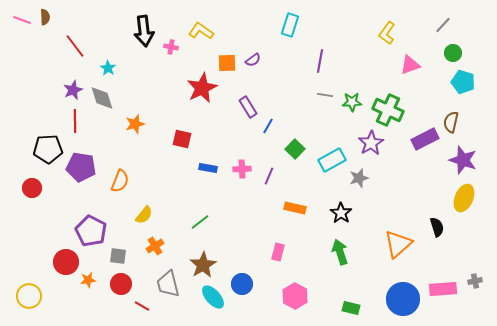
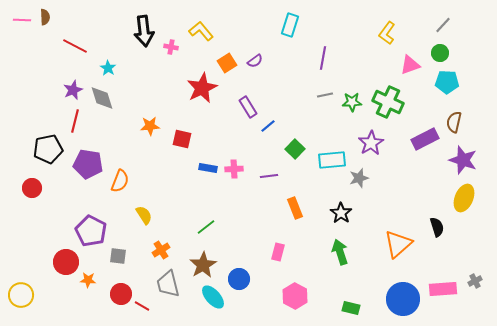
pink line at (22, 20): rotated 18 degrees counterclockwise
yellow L-shape at (201, 31): rotated 15 degrees clockwise
red line at (75, 46): rotated 25 degrees counterclockwise
green circle at (453, 53): moved 13 px left
purple semicircle at (253, 60): moved 2 px right, 1 px down
purple line at (320, 61): moved 3 px right, 3 px up
orange square at (227, 63): rotated 30 degrees counterclockwise
cyan pentagon at (463, 82): moved 16 px left; rotated 15 degrees counterclockwise
gray line at (325, 95): rotated 21 degrees counterclockwise
green cross at (388, 110): moved 8 px up
red line at (75, 121): rotated 15 degrees clockwise
brown semicircle at (451, 122): moved 3 px right
orange star at (135, 124): moved 15 px right, 2 px down; rotated 12 degrees clockwise
blue line at (268, 126): rotated 21 degrees clockwise
black pentagon at (48, 149): rotated 8 degrees counterclockwise
cyan rectangle at (332, 160): rotated 24 degrees clockwise
purple pentagon at (81, 167): moved 7 px right, 3 px up
pink cross at (242, 169): moved 8 px left
purple line at (269, 176): rotated 60 degrees clockwise
orange rectangle at (295, 208): rotated 55 degrees clockwise
yellow semicircle at (144, 215): rotated 72 degrees counterclockwise
green line at (200, 222): moved 6 px right, 5 px down
orange cross at (155, 246): moved 6 px right, 4 px down
orange star at (88, 280): rotated 14 degrees clockwise
gray cross at (475, 281): rotated 16 degrees counterclockwise
red circle at (121, 284): moved 10 px down
blue circle at (242, 284): moved 3 px left, 5 px up
yellow circle at (29, 296): moved 8 px left, 1 px up
